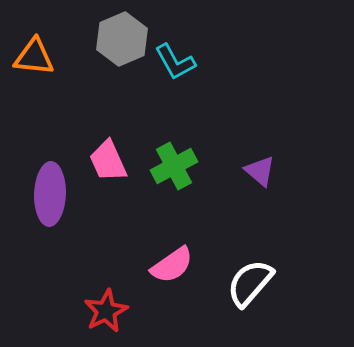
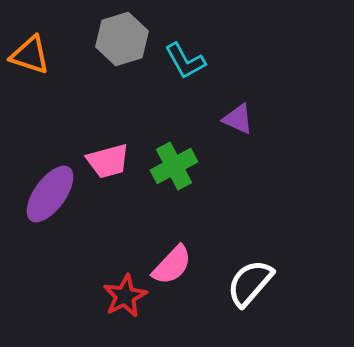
gray hexagon: rotated 6 degrees clockwise
orange triangle: moved 4 px left, 2 px up; rotated 12 degrees clockwise
cyan L-shape: moved 10 px right, 1 px up
pink trapezoid: rotated 81 degrees counterclockwise
purple triangle: moved 22 px left, 52 px up; rotated 16 degrees counterclockwise
purple ellipse: rotated 34 degrees clockwise
pink semicircle: rotated 12 degrees counterclockwise
red star: moved 19 px right, 15 px up
